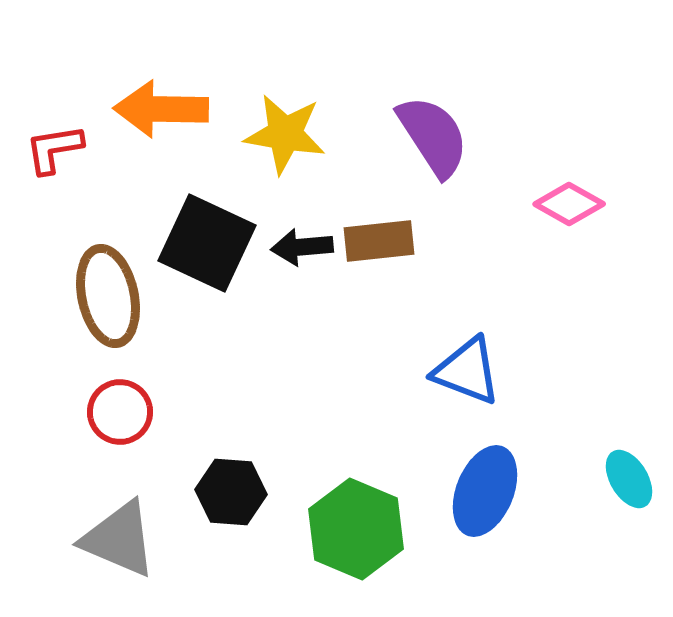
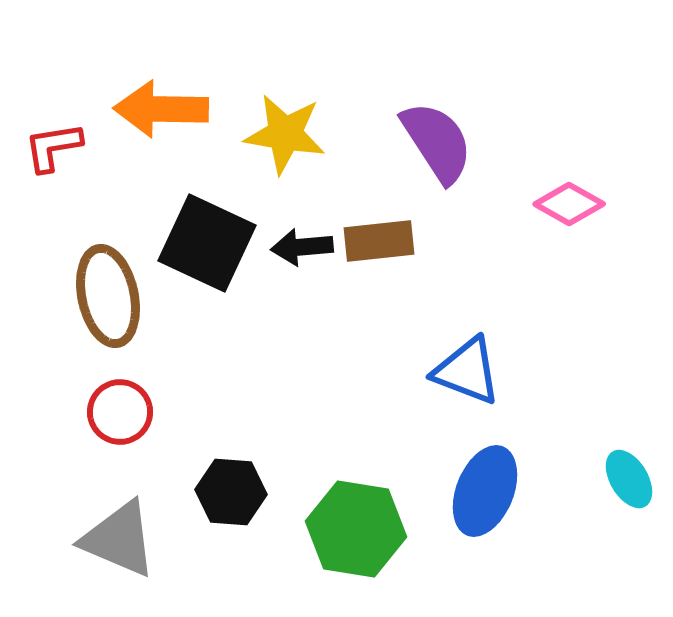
purple semicircle: moved 4 px right, 6 px down
red L-shape: moved 1 px left, 2 px up
green hexagon: rotated 14 degrees counterclockwise
